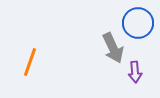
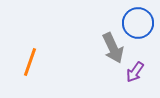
purple arrow: rotated 40 degrees clockwise
